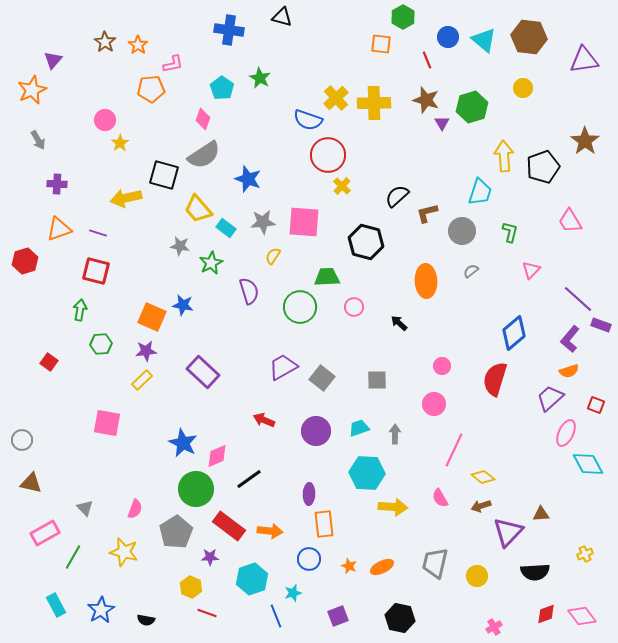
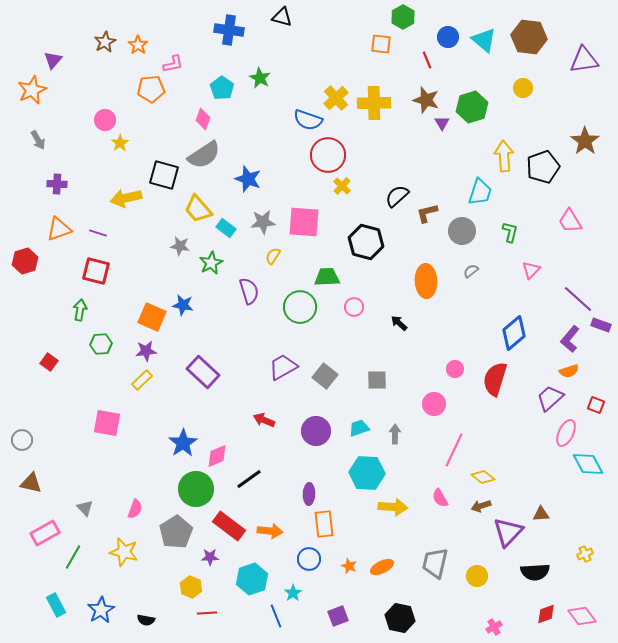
brown star at (105, 42): rotated 10 degrees clockwise
pink circle at (442, 366): moved 13 px right, 3 px down
gray square at (322, 378): moved 3 px right, 2 px up
blue star at (183, 443): rotated 12 degrees clockwise
cyan star at (293, 593): rotated 18 degrees counterclockwise
red line at (207, 613): rotated 24 degrees counterclockwise
